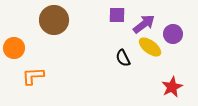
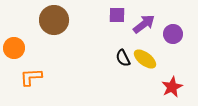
yellow ellipse: moved 5 px left, 12 px down
orange L-shape: moved 2 px left, 1 px down
